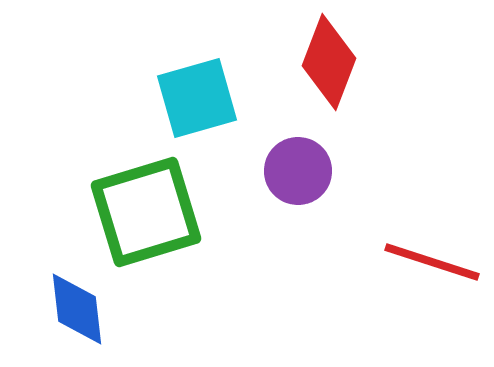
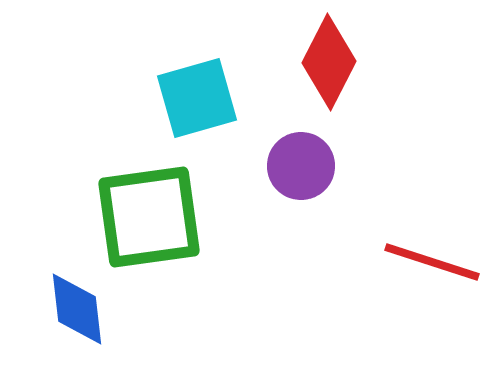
red diamond: rotated 6 degrees clockwise
purple circle: moved 3 px right, 5 px up
green square: moved 3 px right, 5 px down; rotated 9 degrees clockwise
